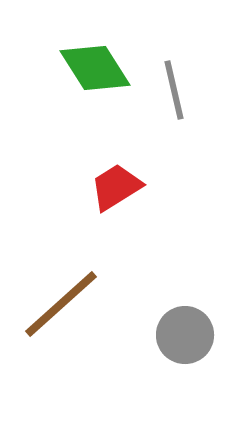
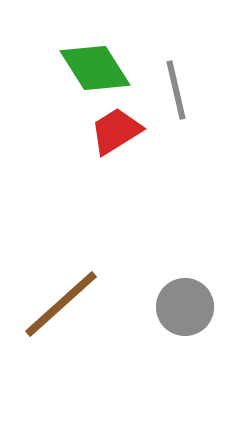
gray line: moved 2 px right
red trapezoid: moved 56 px up
gray circle: moved 28 px up
